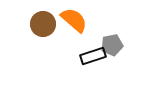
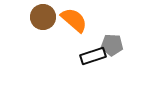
brown circle: moved 7 px up
gray pentagon: rotated 15 degrees clockwise
